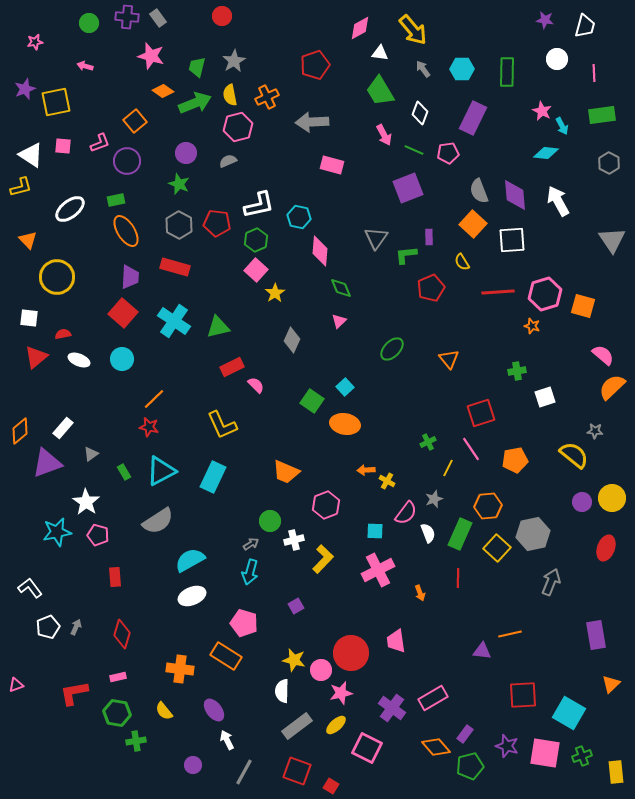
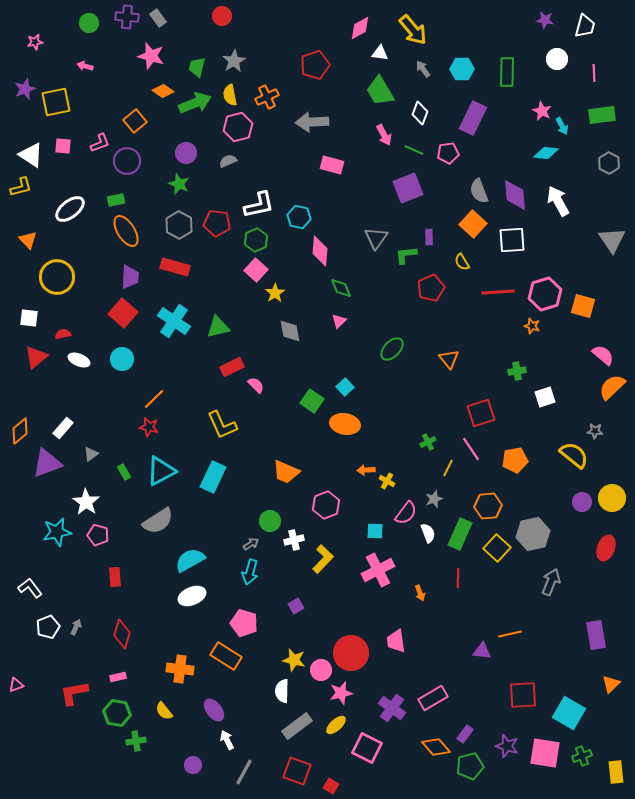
gray diamond at (292, 340): moved 2 px left, 9 px up; rotated 35 degrees counterclockwise
